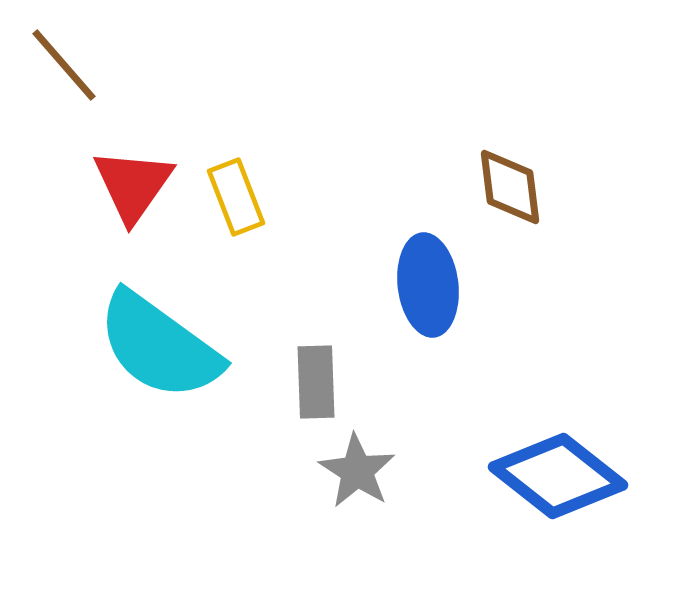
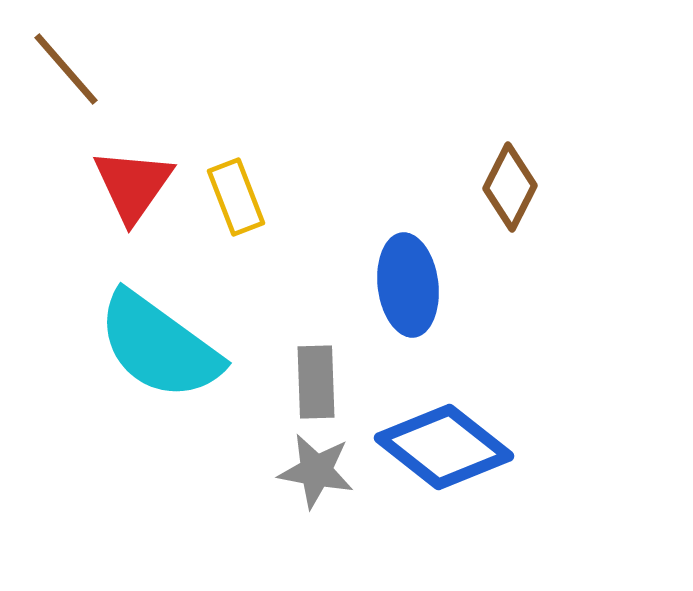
brown line: moved 2 px right, 4 px down
brown diamond: rotated 34 degrees clockwise
blue ellipse: moved 20 px left
gray star: moved 41 px left; rotated 22 degrees counterclockwise
blue diamond: moved 114 px left, 29 px up
